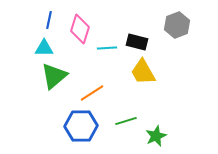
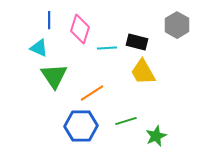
blue line: rotated 12 degrees counterclockwise
gray hexagon: rotated 10 degrees counterclockwise
cyan triangle: moved 5 px left; rotated 24 degrees clockwise
green triangle: rotated 24 degrees counterclockwise
